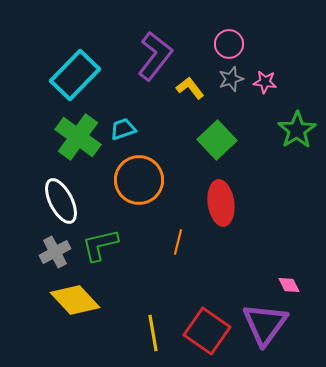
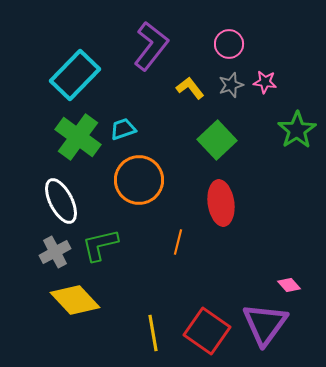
purple L-shape: moved 4 px left, 10 px up
gray star: moved 6 px down
pink diamond: rotated 15 degrees counterclockwise
